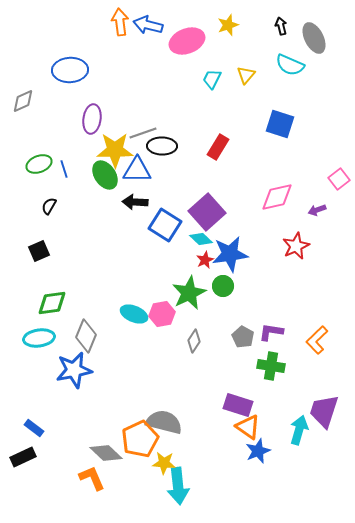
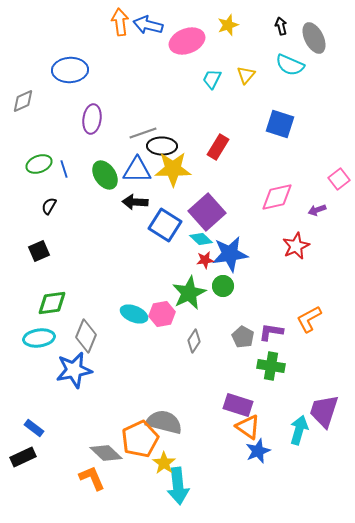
yellow star at (115, 150): moved 58 px right, 19 px down
red star at (205, 260): rotated 18 degrees clockwise
orange L-shape at (317, 340): moved 8 px left, 21 px up; rotated 16 degrees clockwise
yellow star at (164, 463): rotated 30 degrees clockwise
